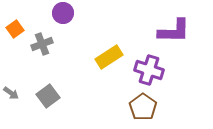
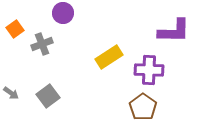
purple cross: rotated 16 degrees counterclockwise
